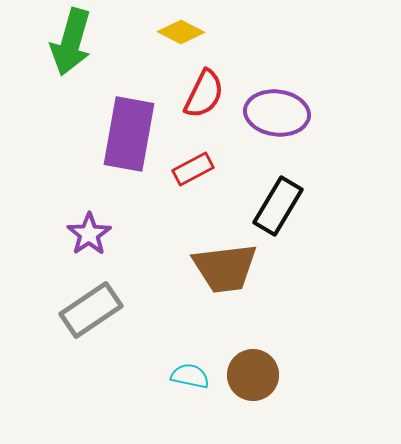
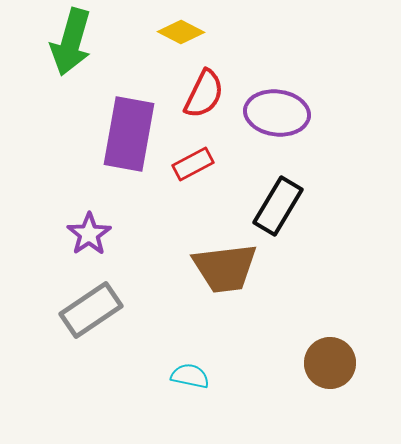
red rectangle: moved 5 px up
brown circle: moved 77 px right, 12 px up
